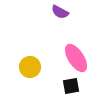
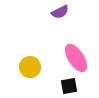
purple semicircle: rotated 54 degrees counterclockwise
black square: moved 2 px left
